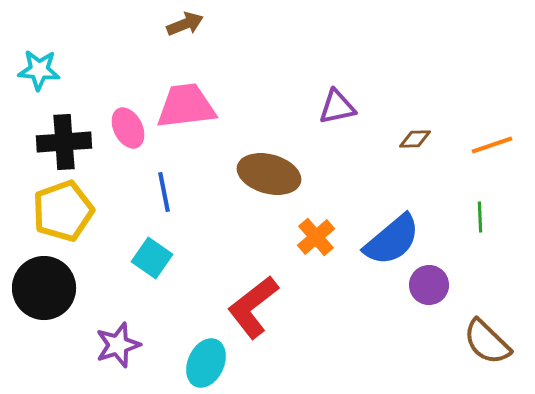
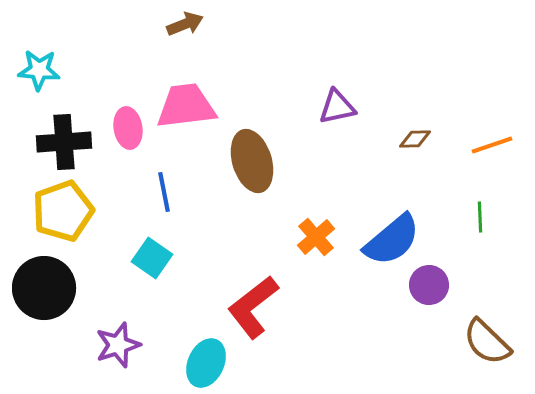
pink ellipse: rotated 18 degrees clockwise
brown ellipse: moved 17 px left, 13 px up; rotated 58 degrees clockwise
